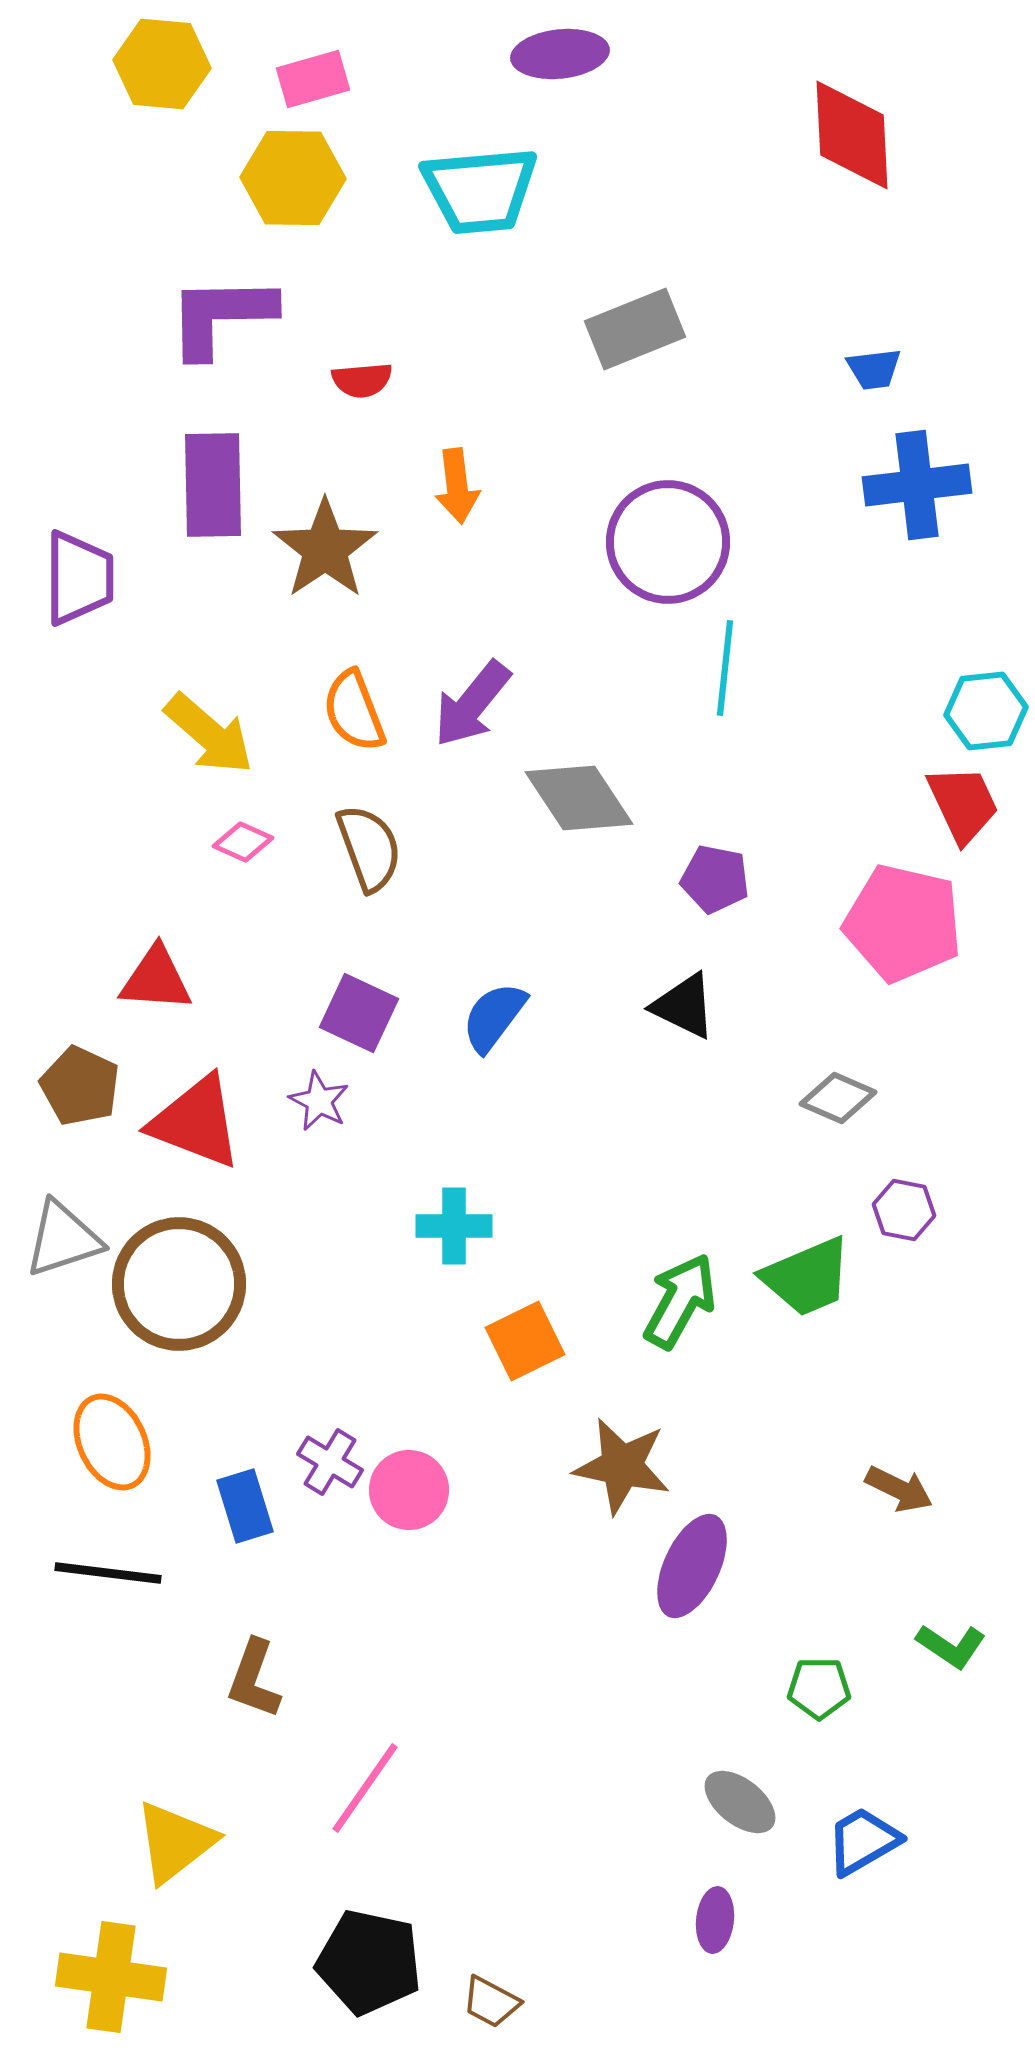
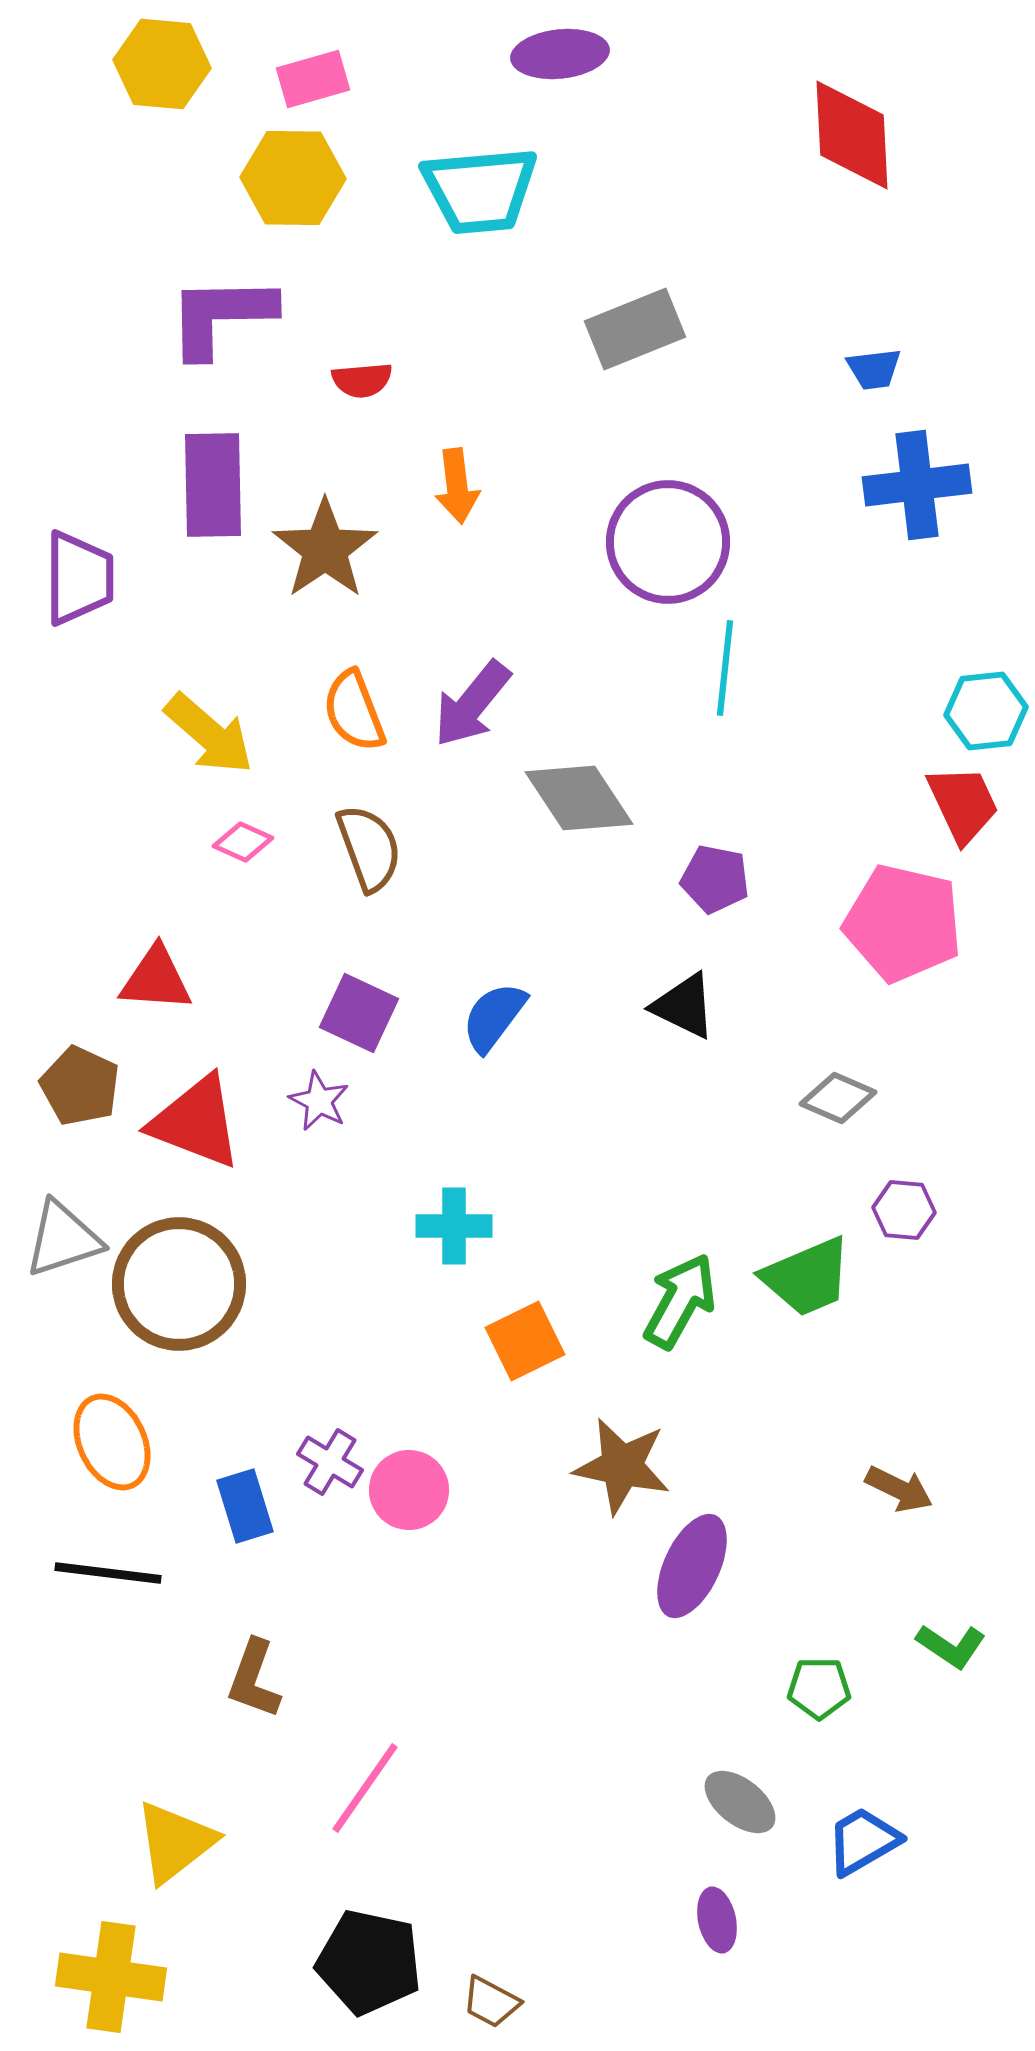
purple hexagon at (904, 1210): rotated 6 degrees counterclockwise
purple ellipse at (715, 1920): moved 2 px right; rotated 18 degrees counterclockwise
